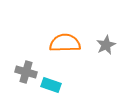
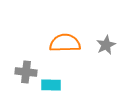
gray cross: rotated 10 degrees counterclockwise
cyan rectangle: rotated 18 degrees counterclockwise
